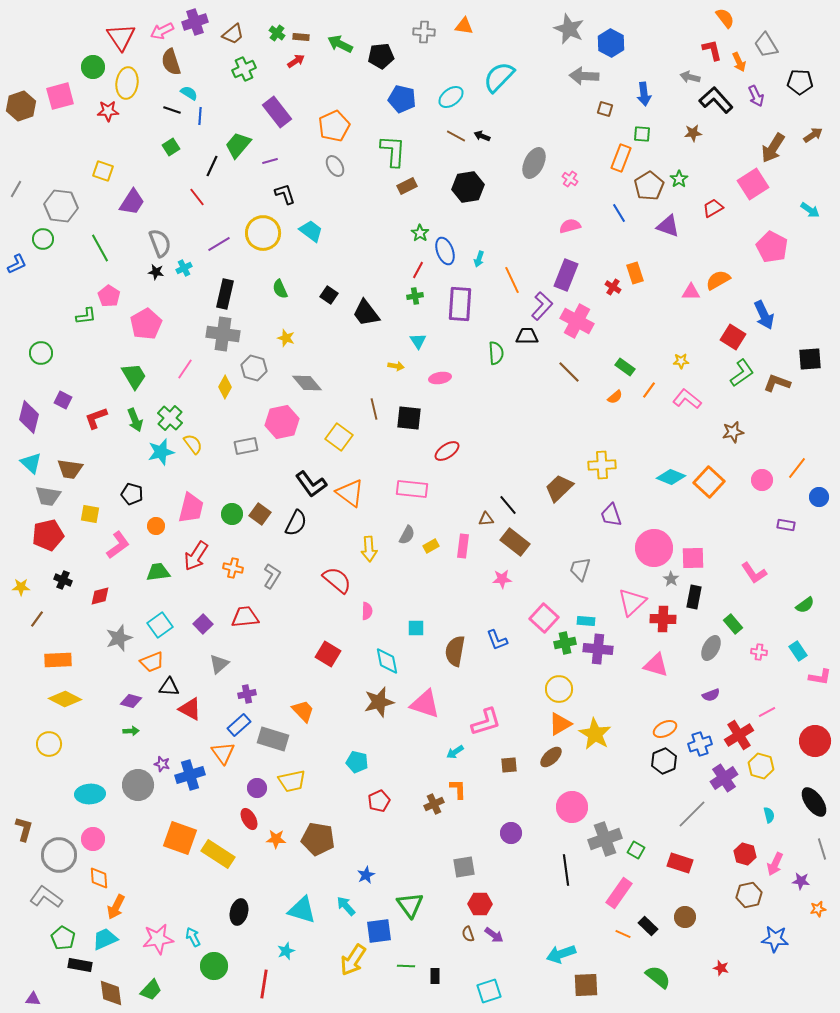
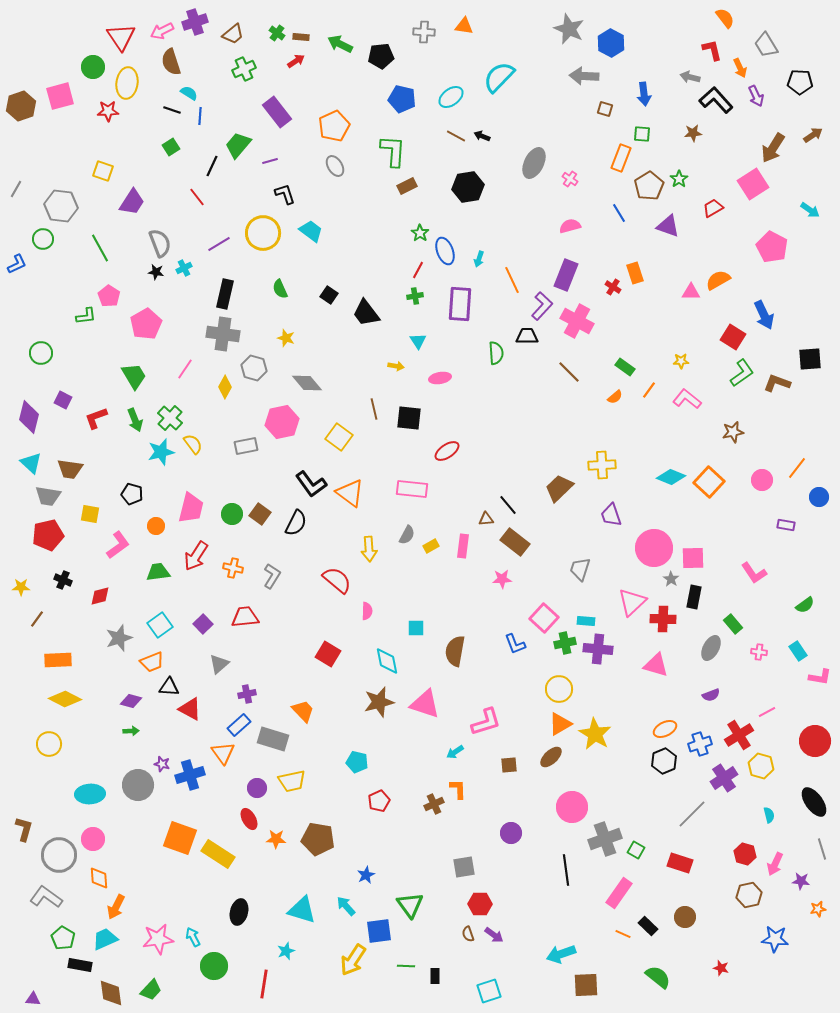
orange arrow at (739, 62): moved 1 px right, 6 px down
blue L-shape at (497, 640): moved 18 px right, 4 px down
